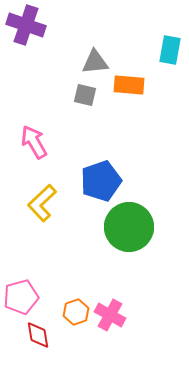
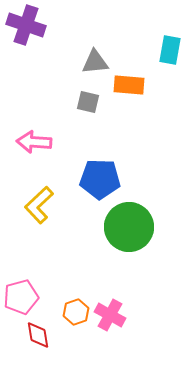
gray square: moved 3 px right, 7 px down
pink arrow: rotated 56 degrees counterclockwise
blue pentagon: moved 1 px left, 2 px up; rotated 21 degrees clockwise
yellow L-shape: moved 3 px left, 2 px down
